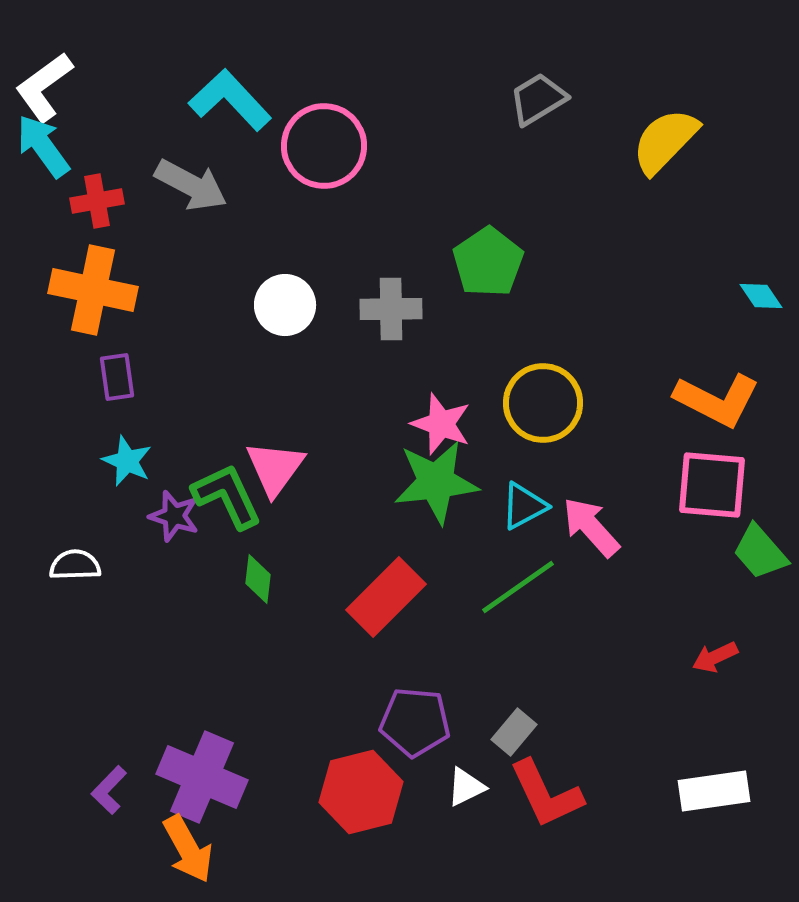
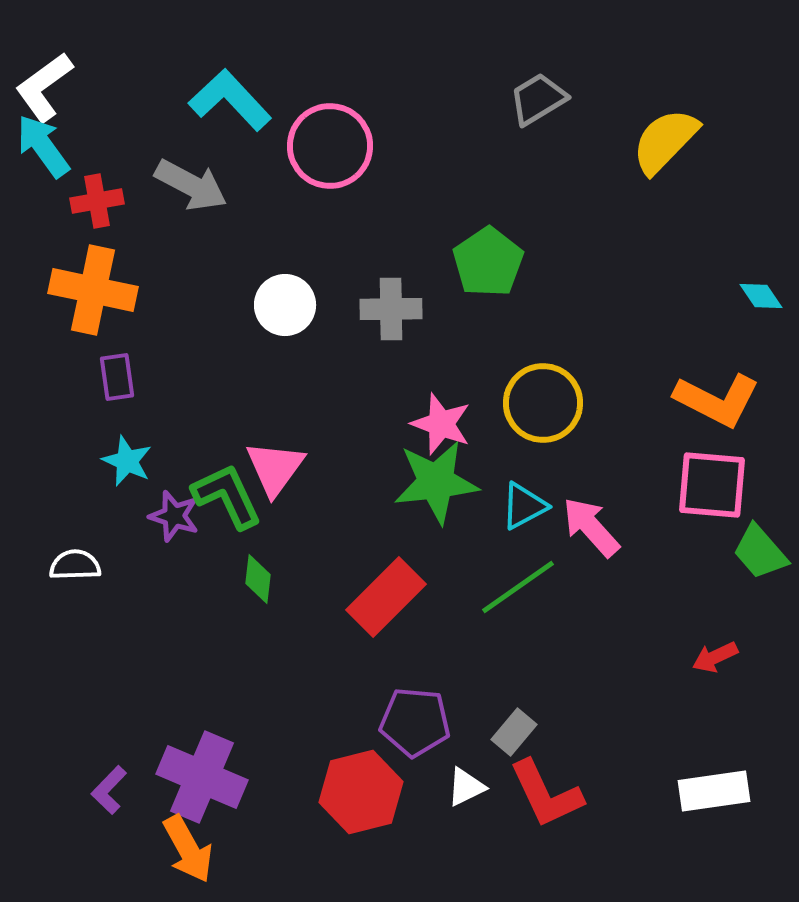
pink circle: moved 6 px right
